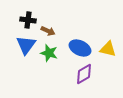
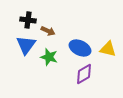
green star: moved 4 px down
